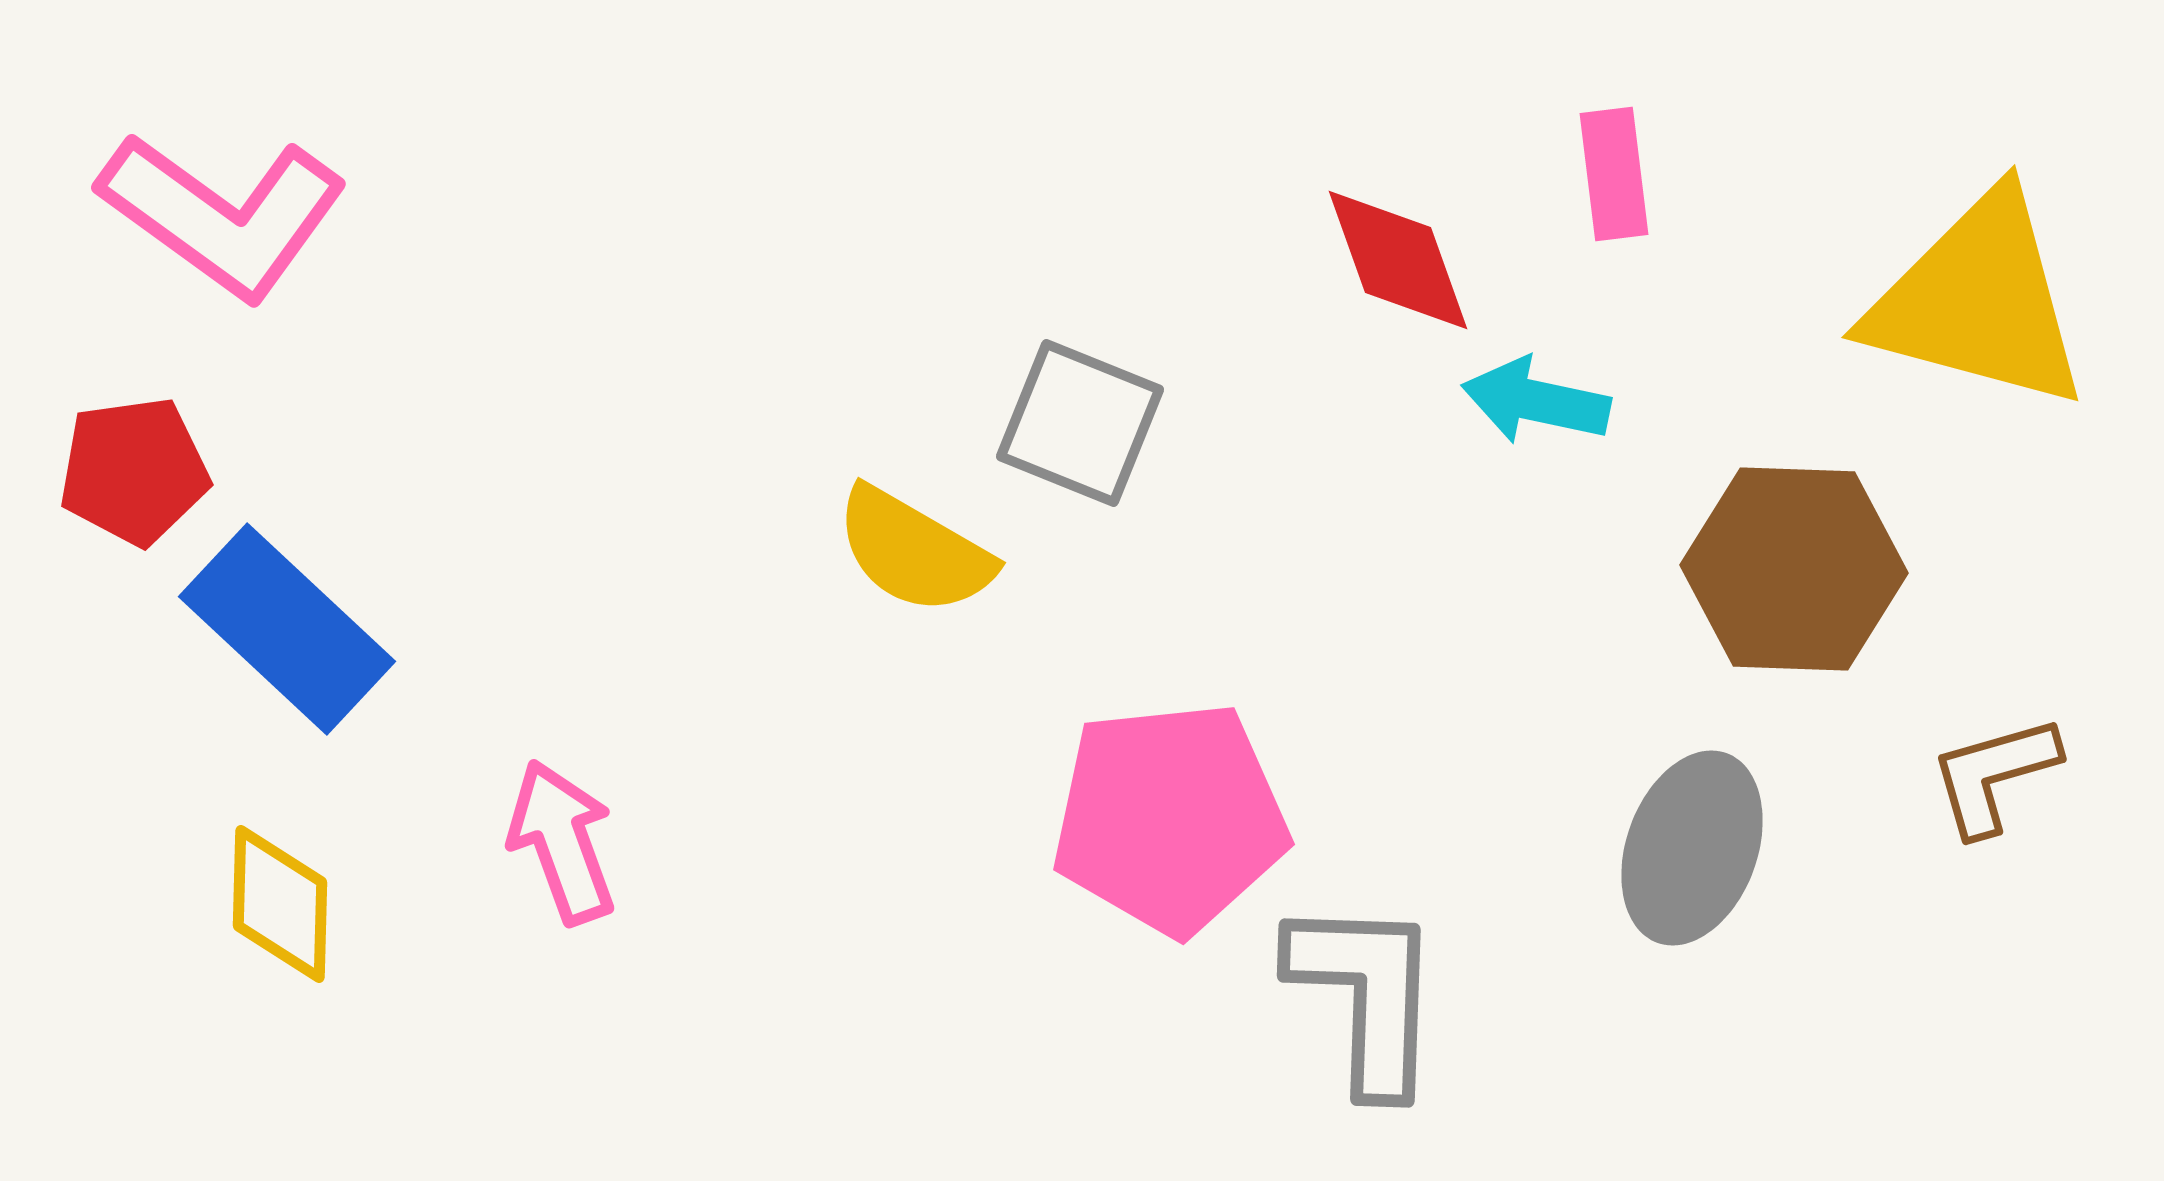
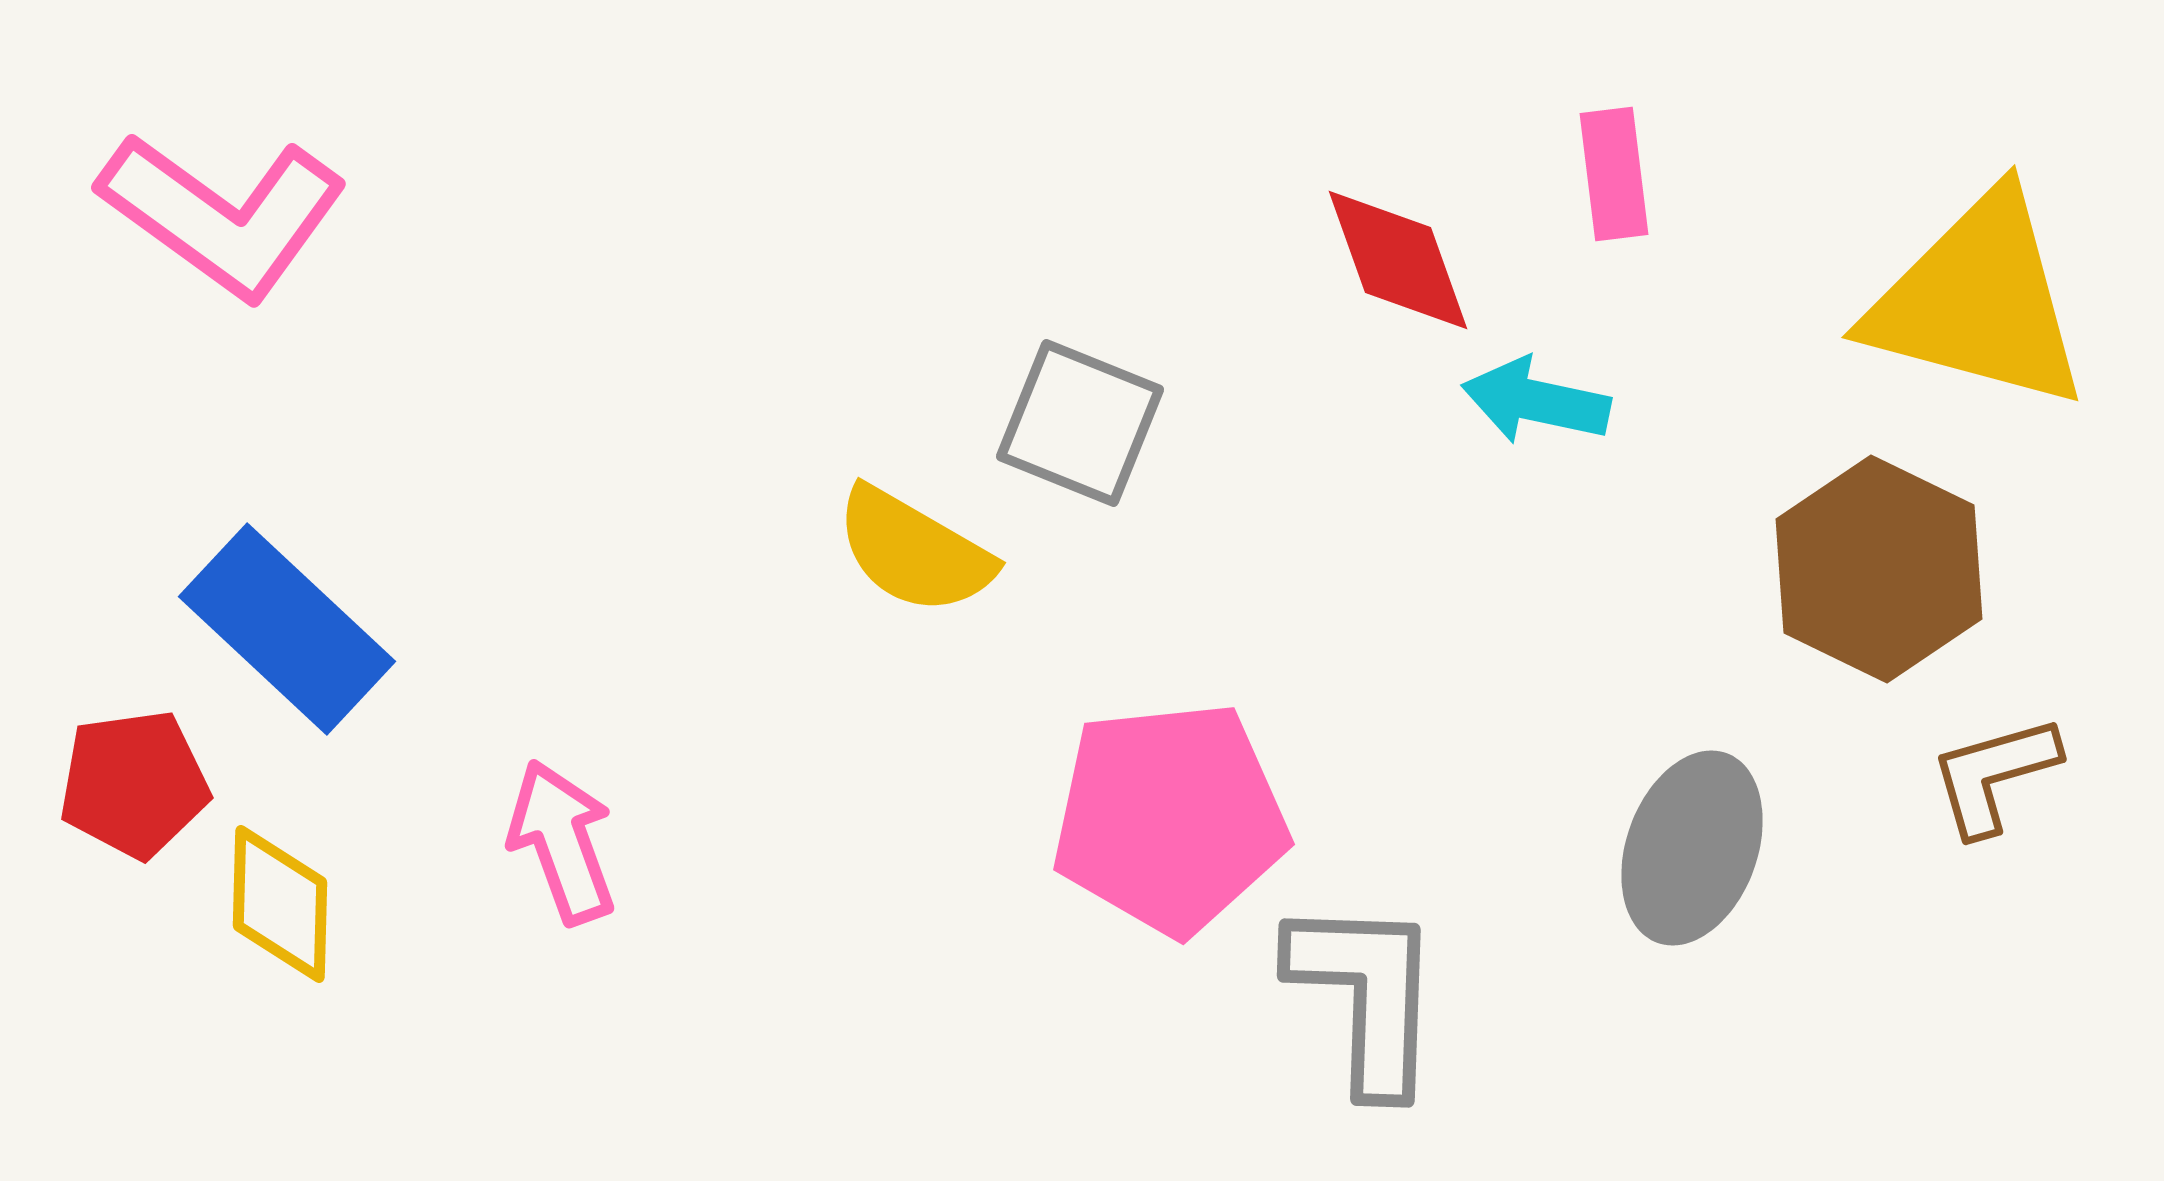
red pentagon: moved 313 px down
brown hexagon: moved 85 px right; rotated 24 degrees clockwise
